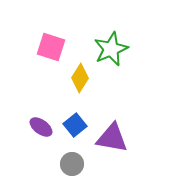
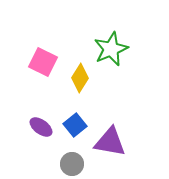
pink square: moved 8 px left, 15 px down; rotated 8 degrees clockwise
purple triangle: moved 2 px left, 4 px down
